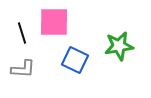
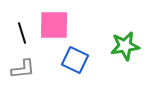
pink square: moved 3 px down
green star: moved 6 px right
gray L-shape: rotated 10 degrees counterclockwise
